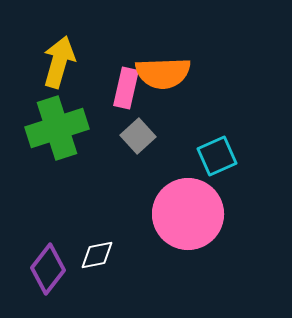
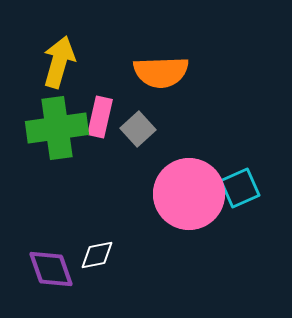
orange semicircle: moved 2 px left, 1 px up
pink rectangle: moved 26 px left, 29 px down
green cross: rotated 10 degrees clockwise
gray square: moved 7 px up
cyan square: moved 23 px right, 32 px down
pink circle: moved 1 px right, 20 px up
purple diamond: moved 3 px right; rotated 57 degrees counterclockwise
